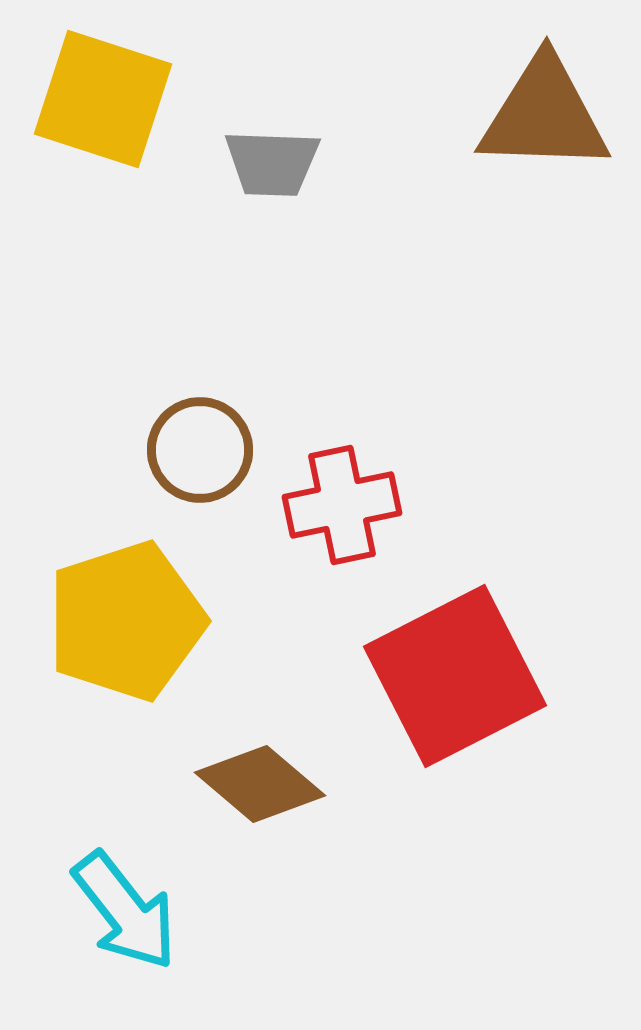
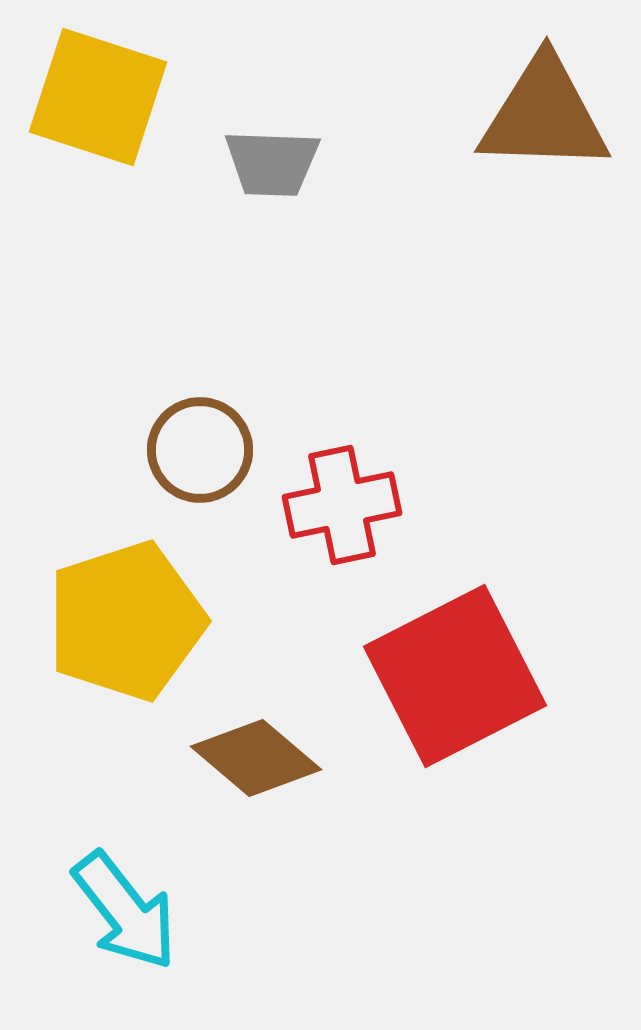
yellow square: moved 5 px left, 2 px up
brown diamond: moved 4 px left, 26 px up
